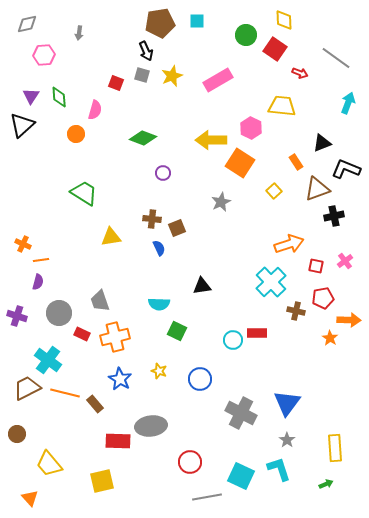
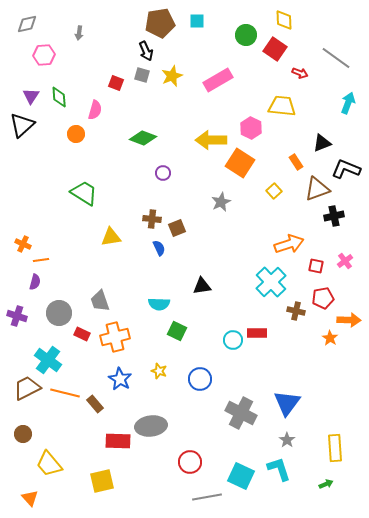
purple semicircle at (38, 282): moved 3 px left
brown circle at (17, 434): moved 6 px right
